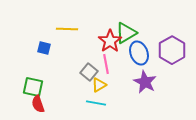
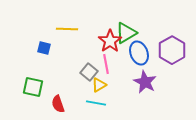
red semicircle: moved 20 px right
